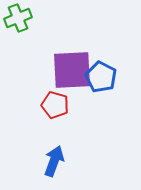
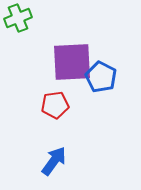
purple square: moved 8 px up
red pentagon: rotated 24 degrees counterclockwise
blue arrow: rotated 16 degrees clockwise
